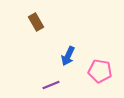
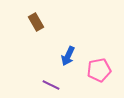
pink pentagon: moved 1 px left, 1 px up; rotated 20 degrees counterclockwise
purple line: rotated 48 degrees clockwise
